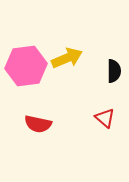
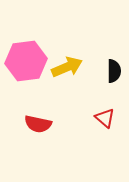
yellow arrow: moved 9 px down
pink hexagon: moved 5 px up
